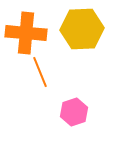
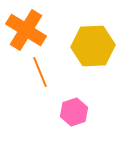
yellow hexagon: moved 11 px right, 17 px down
orange cross: moved 3 px up; rotated 27 degrees clockwise
